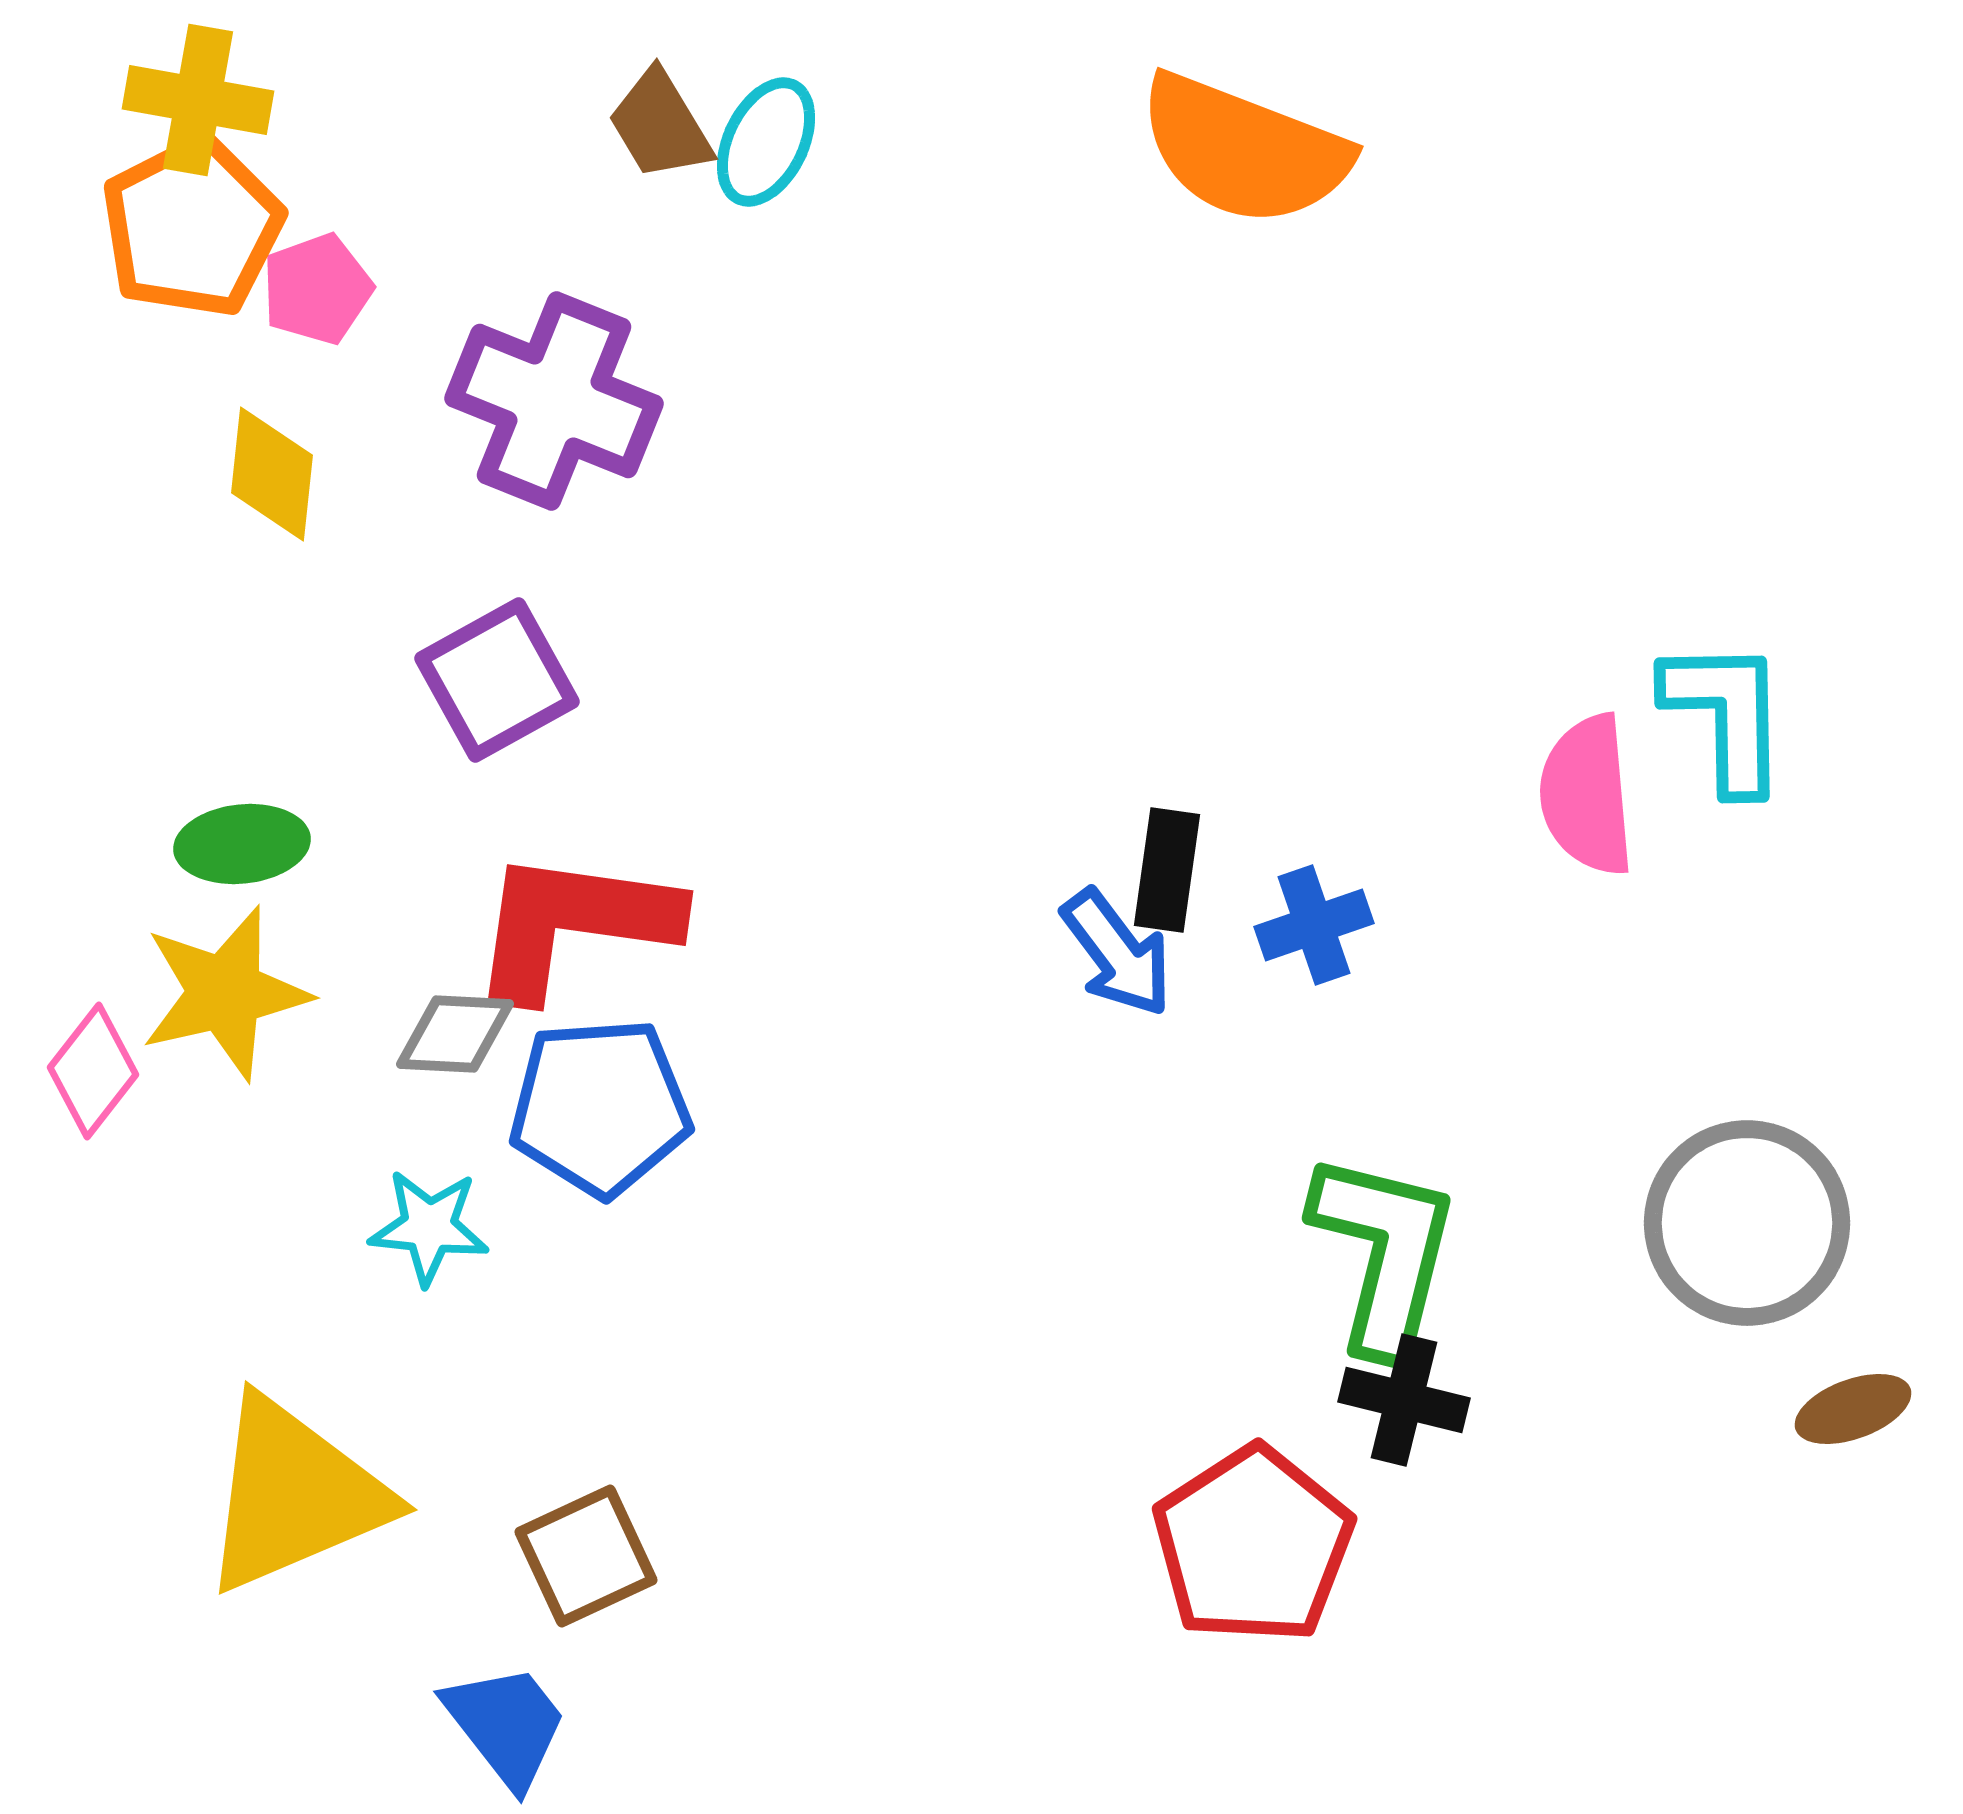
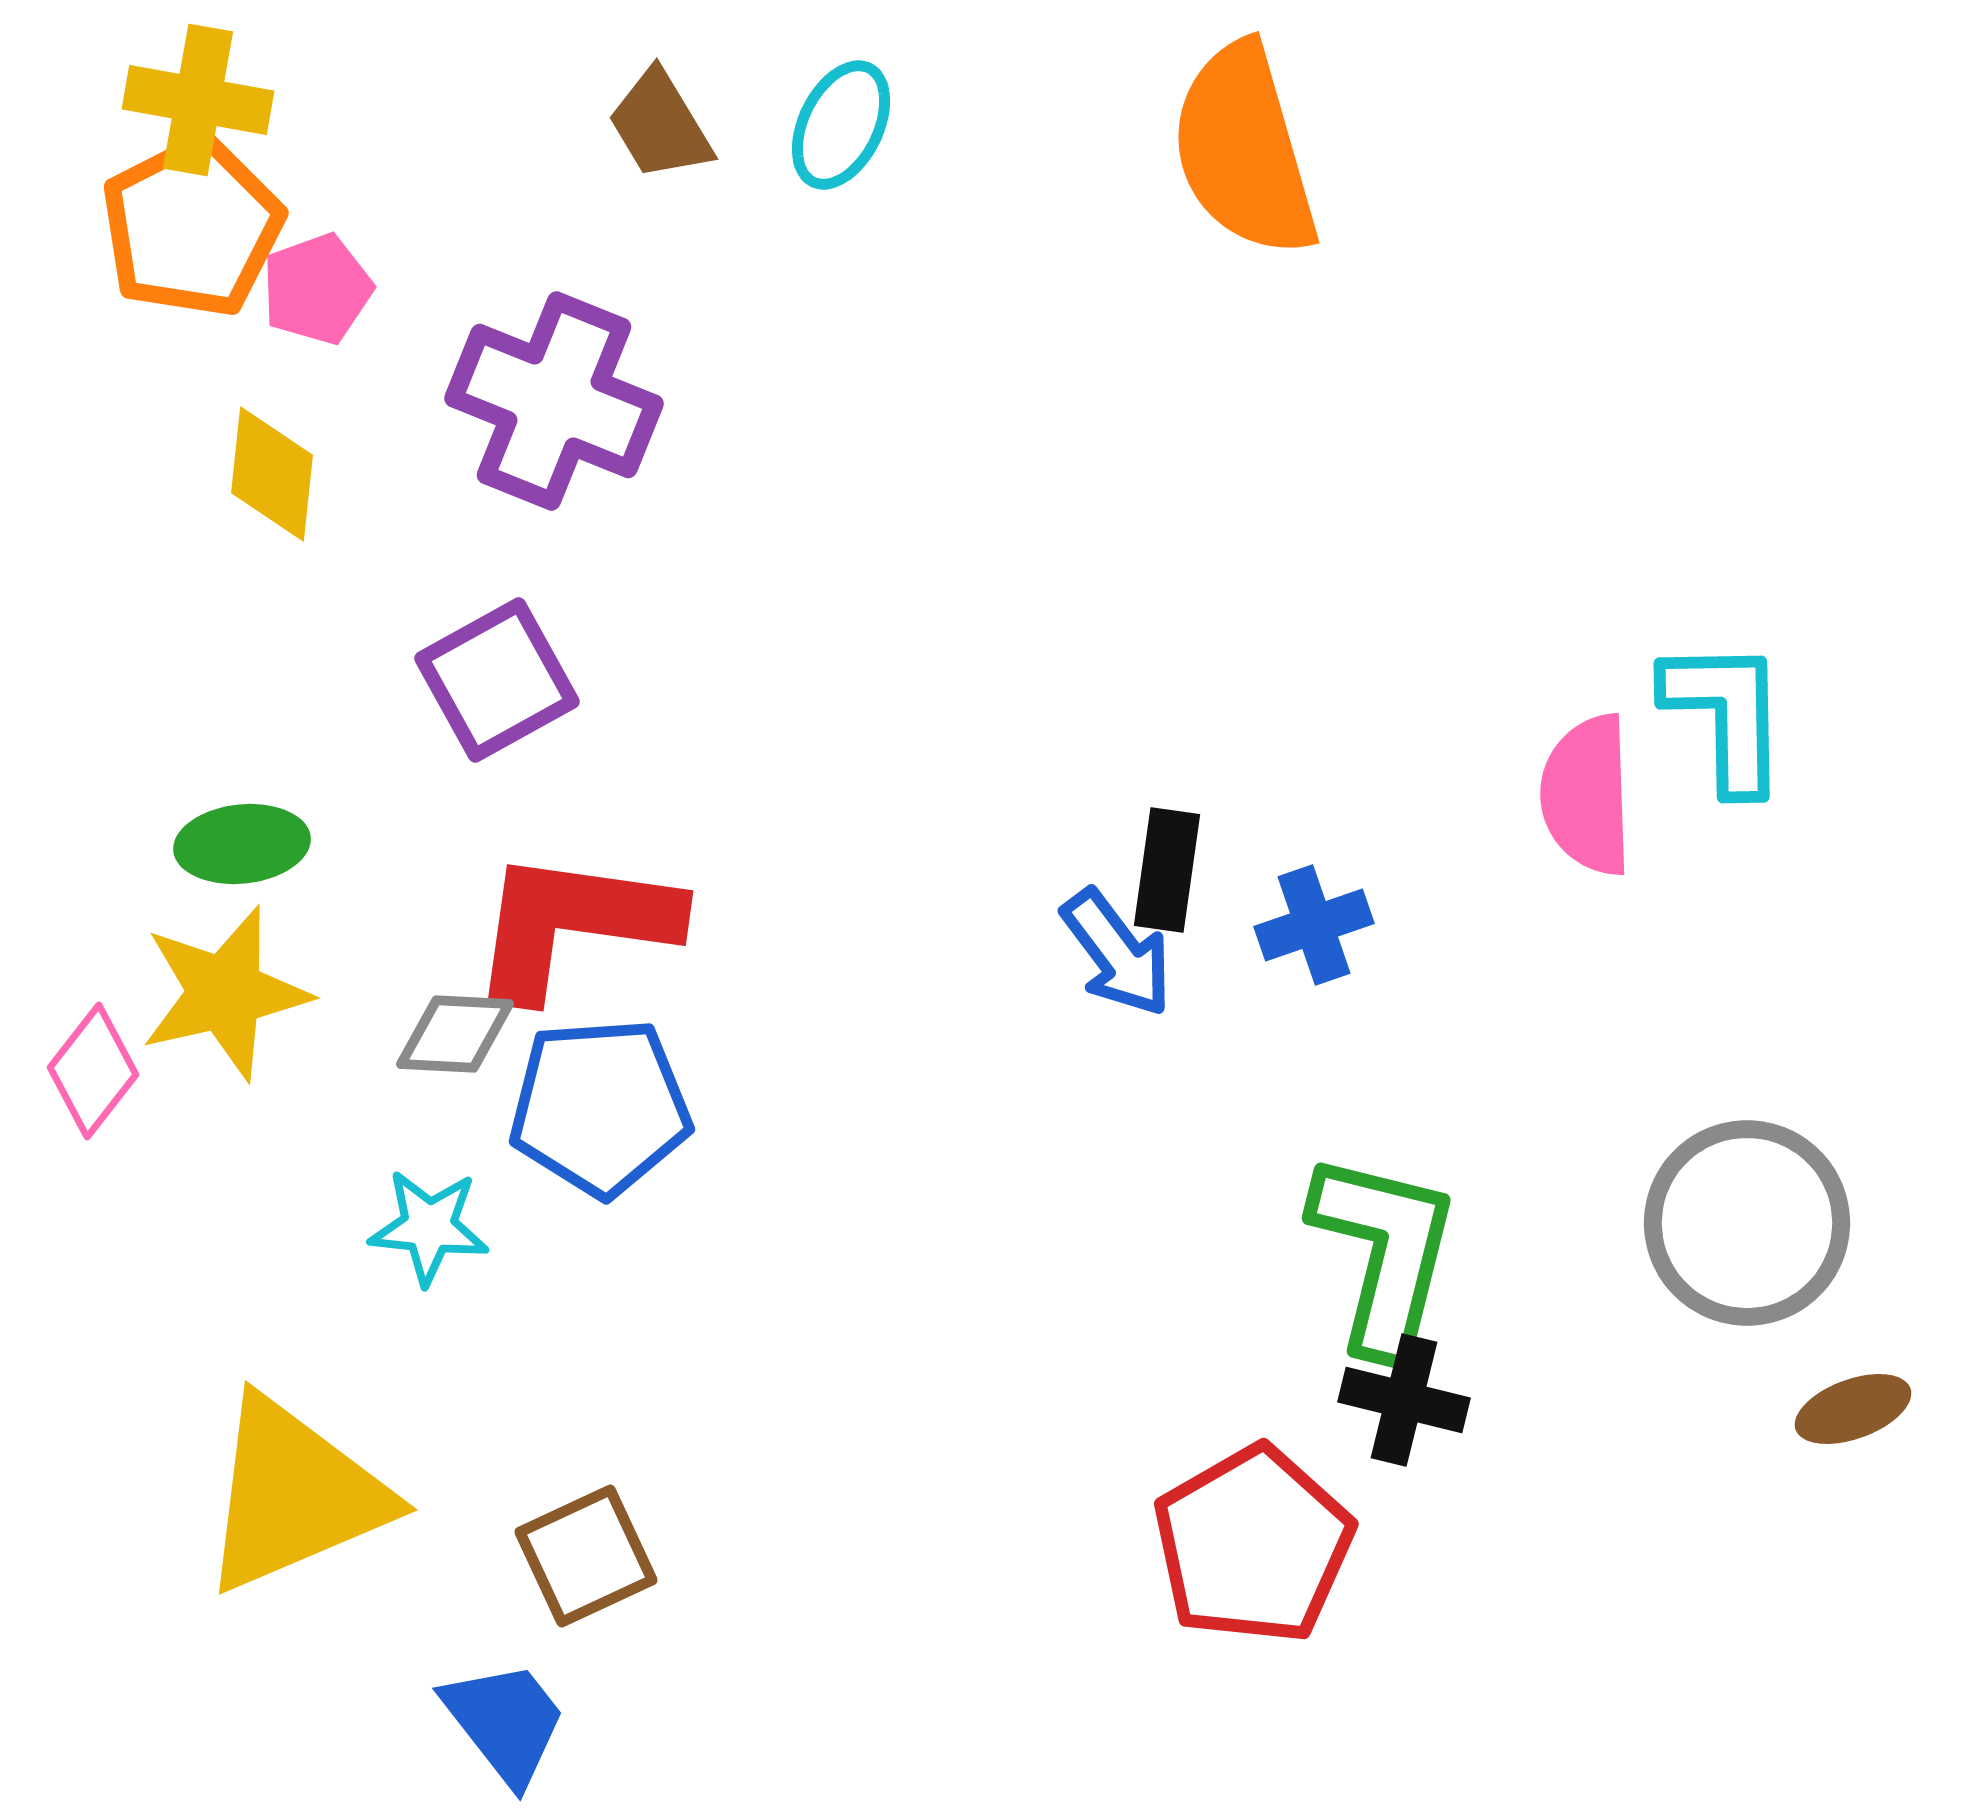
cyan ellipse: moved 75 px right, 17 px up
orange semicircle: rotated 53 degrees clockwise
pink semicircle: rotated 3 degrees clockwise
red pentagon: rotated 3 degrees clockwise
blue trapezoid: moved 1 px left, 3 px up
